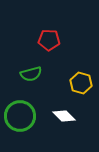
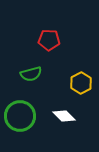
yellow hexagon: rotated 15 degrees clockwise
